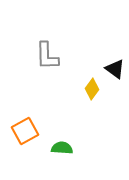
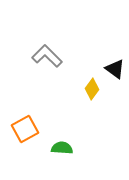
gray L-shape: rotated 136 degrees clockwise
orange square: moved 2 px up
